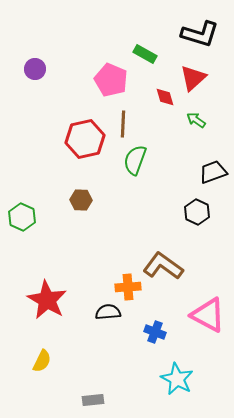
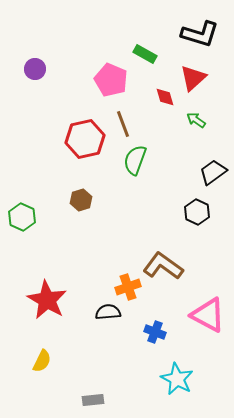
brown line: rotated 24 degrees counterclockwise
black trapezoid: rotated 16 degrees counterclockwise
brown hexagon: rotated 20 degrees counterclockwise
orange cross: rotated 15 degrees counterclockwise
